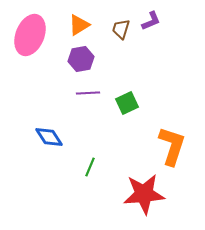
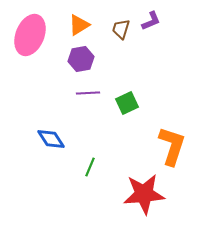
blue diamond: moved 2 px right, 2 px down
